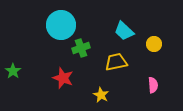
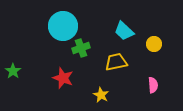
cyan circle: moved 2 px right, 1 px down
